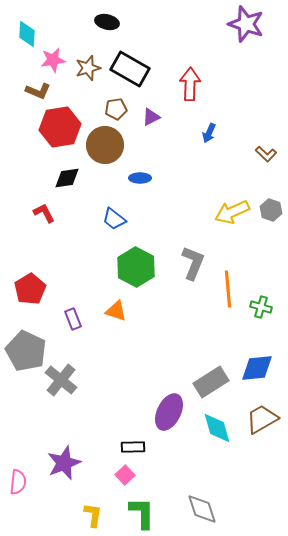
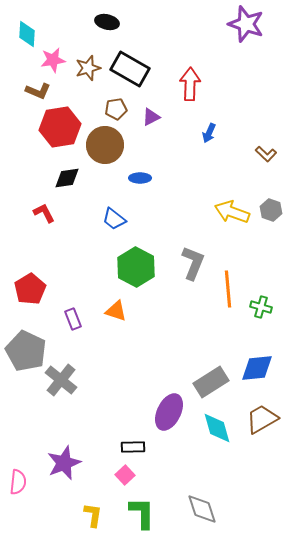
yellow arrow at (232, 212): rotated 44 degrees clockwise
